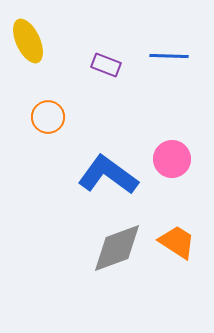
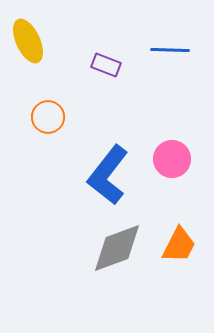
blue line: moved 1 px right, 6 px up
blue L-shape: rotated 88 degrees counterclockwise
orange trapezoid: moved 2 px right, 3 px down; rotated 84 degrees clockwise
